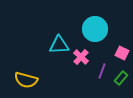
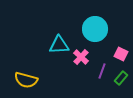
pink square: moved 1 px left, 1 px down
